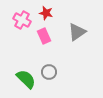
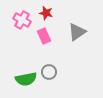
green semicircle: rotated 125 degrees clockwise
